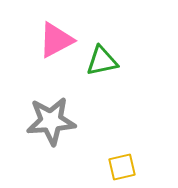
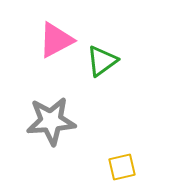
green triangle: rotated 24 degrees counterclockwise
